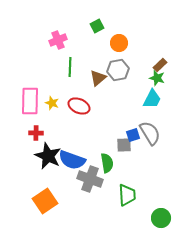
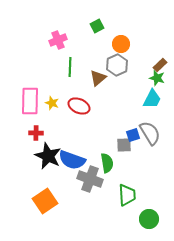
orange circle: moved 2 px right, 1 px down
gray hexagon: moved 1 px left, 5 px up; rotated 15 degrees counterclockwise
green circle: moved 12 px left, 1 px down
